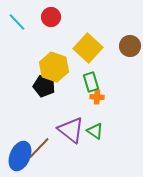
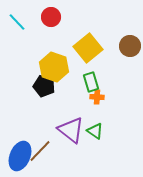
yellow square: rotated 8 degrees clockwise
brown line: moved 1 px right, 3 px down
